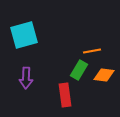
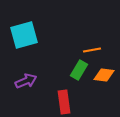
orange line: moved 1 px up
purple arrow: moved 3 px down; rotated 115 degrees counterclockwise
red rectangle: moved 1 px left, 7 px down
